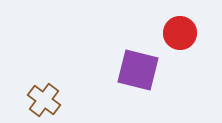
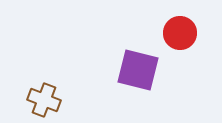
brown cross: rotated 16 degrees counterclockwise
